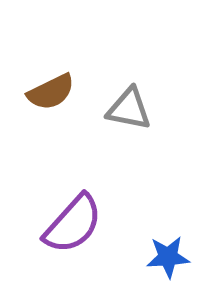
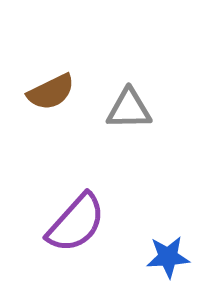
gray triangle: rotated 12 degrees counterclockwise
purple semicircle: moved 3 px right, 1 px up
